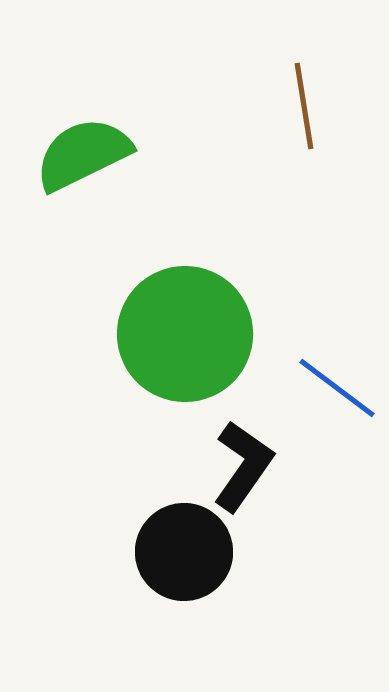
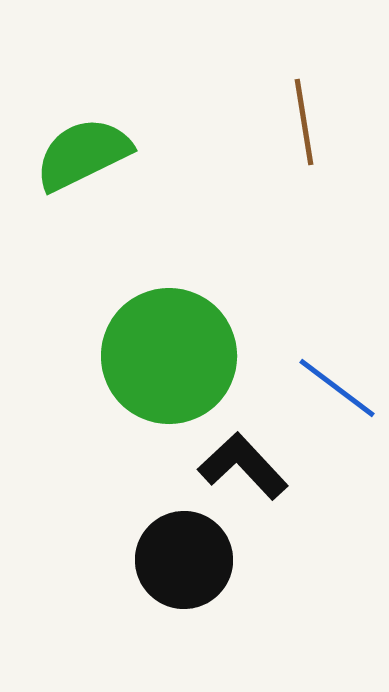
brown line: moved 16 px down
green circle: moved 16 px left, 22 px down
black L-shape: rotated 78 degrees counterclockwise
black circle: moved 8 px down
